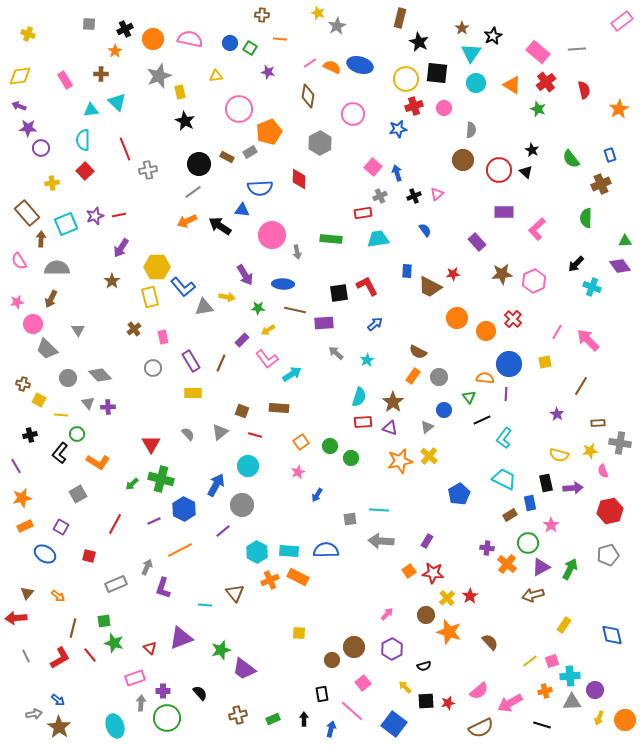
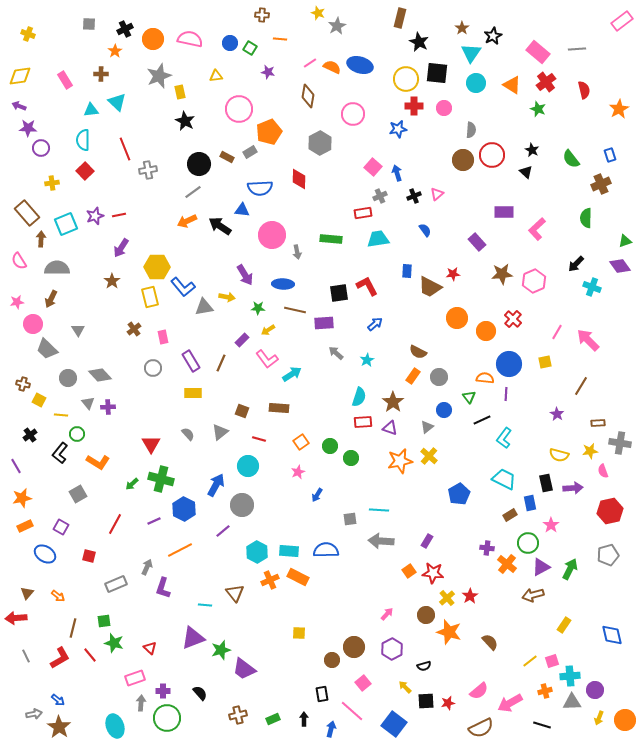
red cross at (414, 106): rotated 18 degrees clockwise
red circle at (499, 170): moved 7 px left, 15 px up
green triangle at (625, 241): rotated 16 degrees counterclockwise
black cross at (30, 435): rotated 24 degrees counterclockwise
red line at (255, 435): moved 4 px right, 4 px down
purple triangle at (181, 638): moved 12 px right
